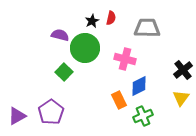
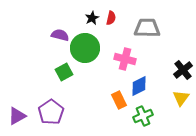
black star: moved 3 px up
green square: rotated 18 degrees clockwise
